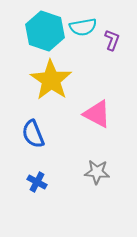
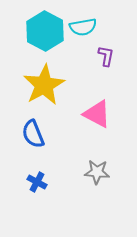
cyan hexagon: rotated 9 degrees clockwise
purple L-shape: moved 6 px left, 16 px down; rotated 10 degrees counterclockwise
yellow star: moved 7 px left, 5 px down; rotated 9 degrees clockwise
